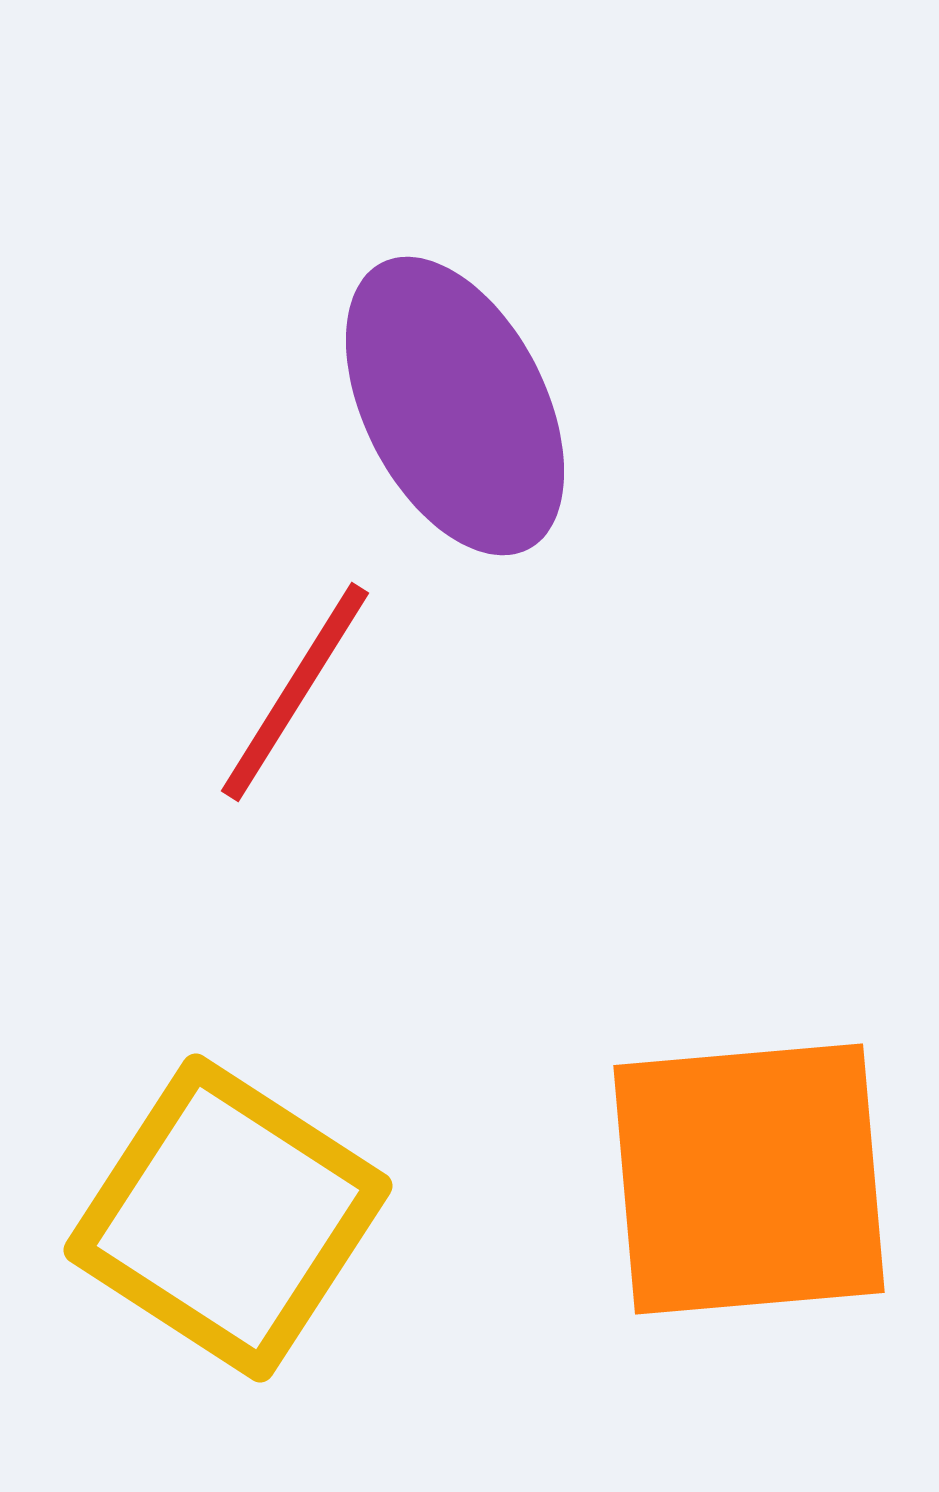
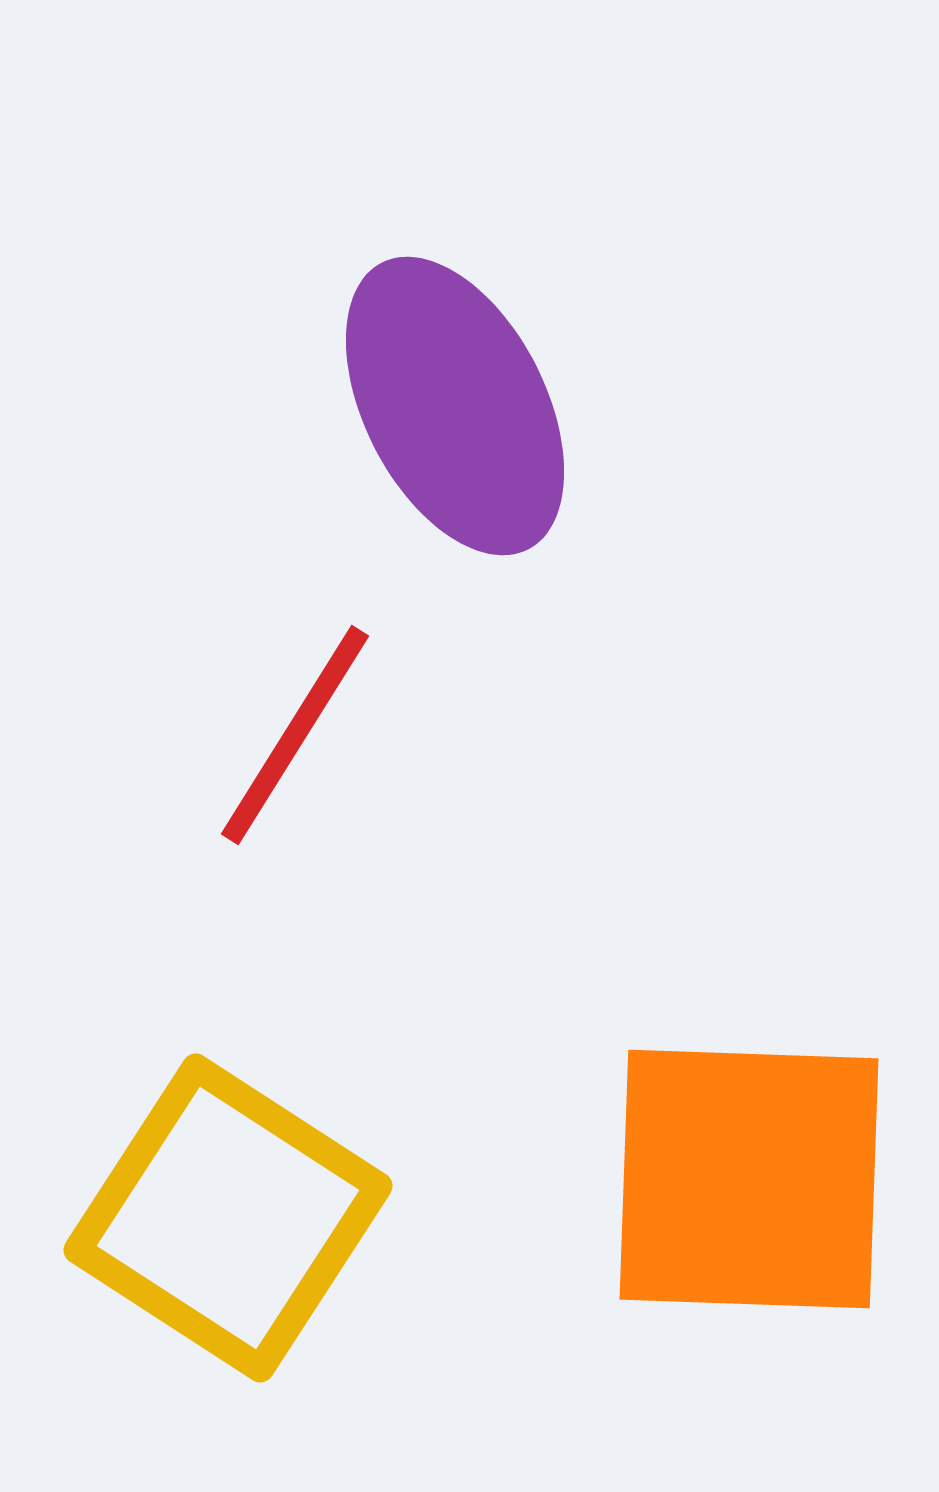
red line: moved 43 px down
orange square: rotated 7 degrees clockwise
